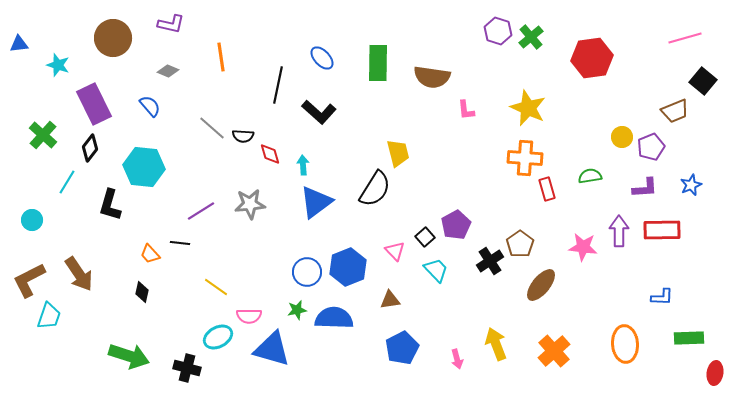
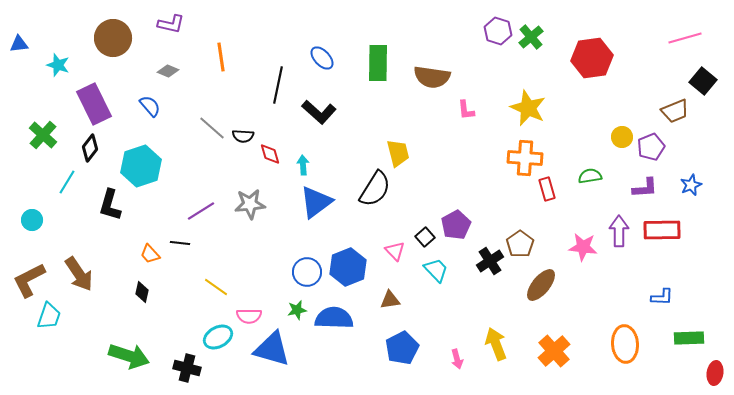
cyan hexagon at (144, 167): moved 3 px left, 1 px up; rotated 24 degrees counterclockwise
